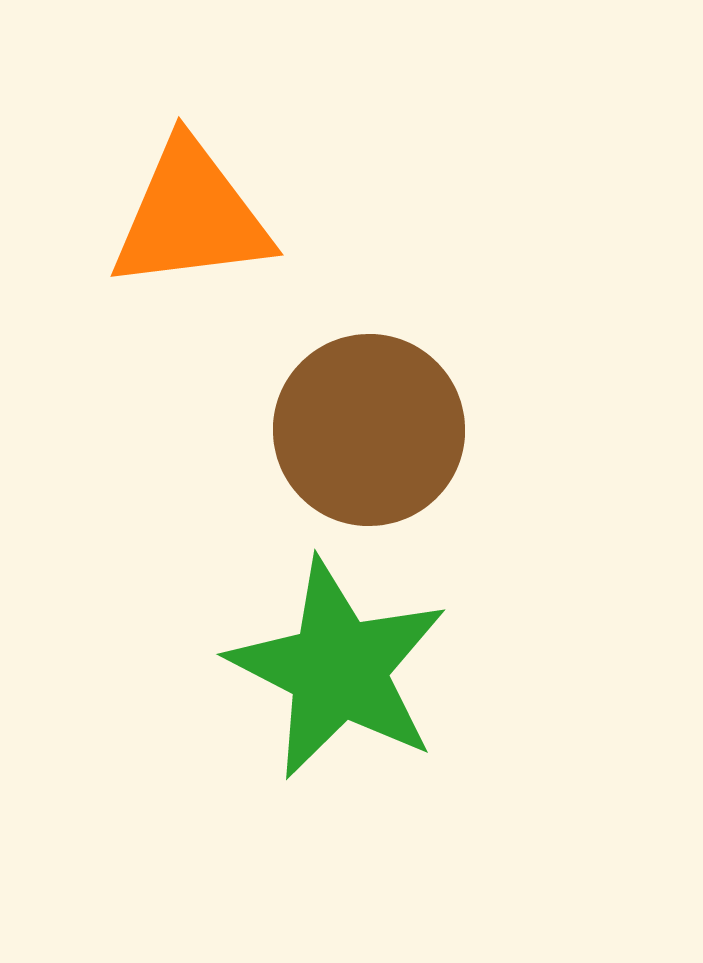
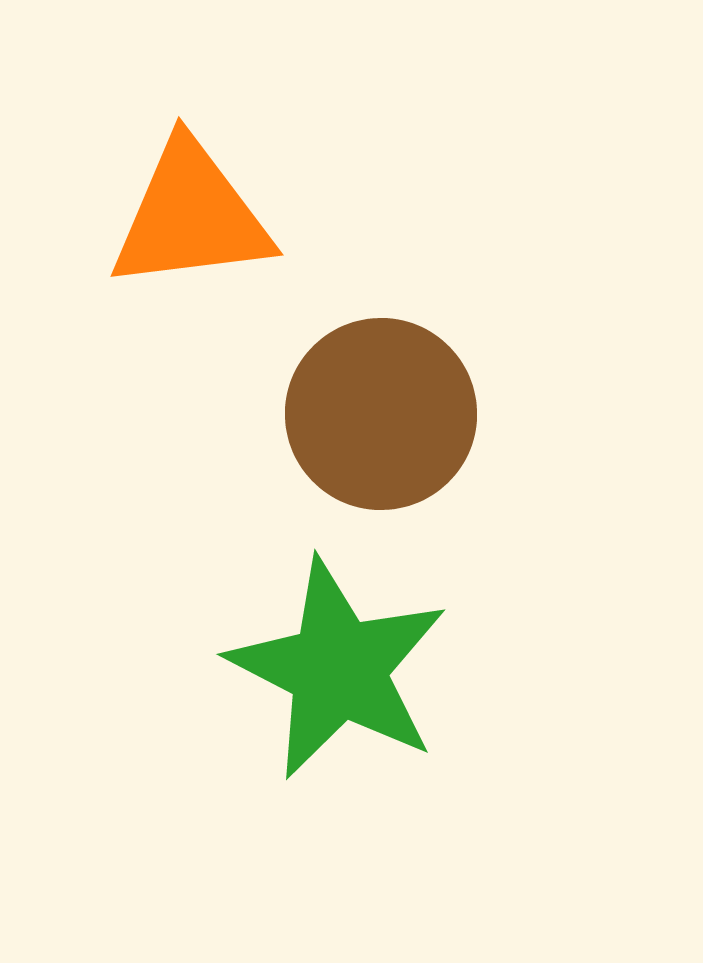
brown circle: moved 12 px right, 16 px up
